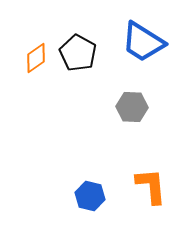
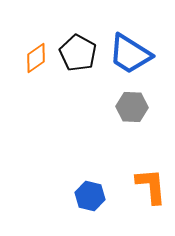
blue trapezoid: moved 13 px left, 12 px down
